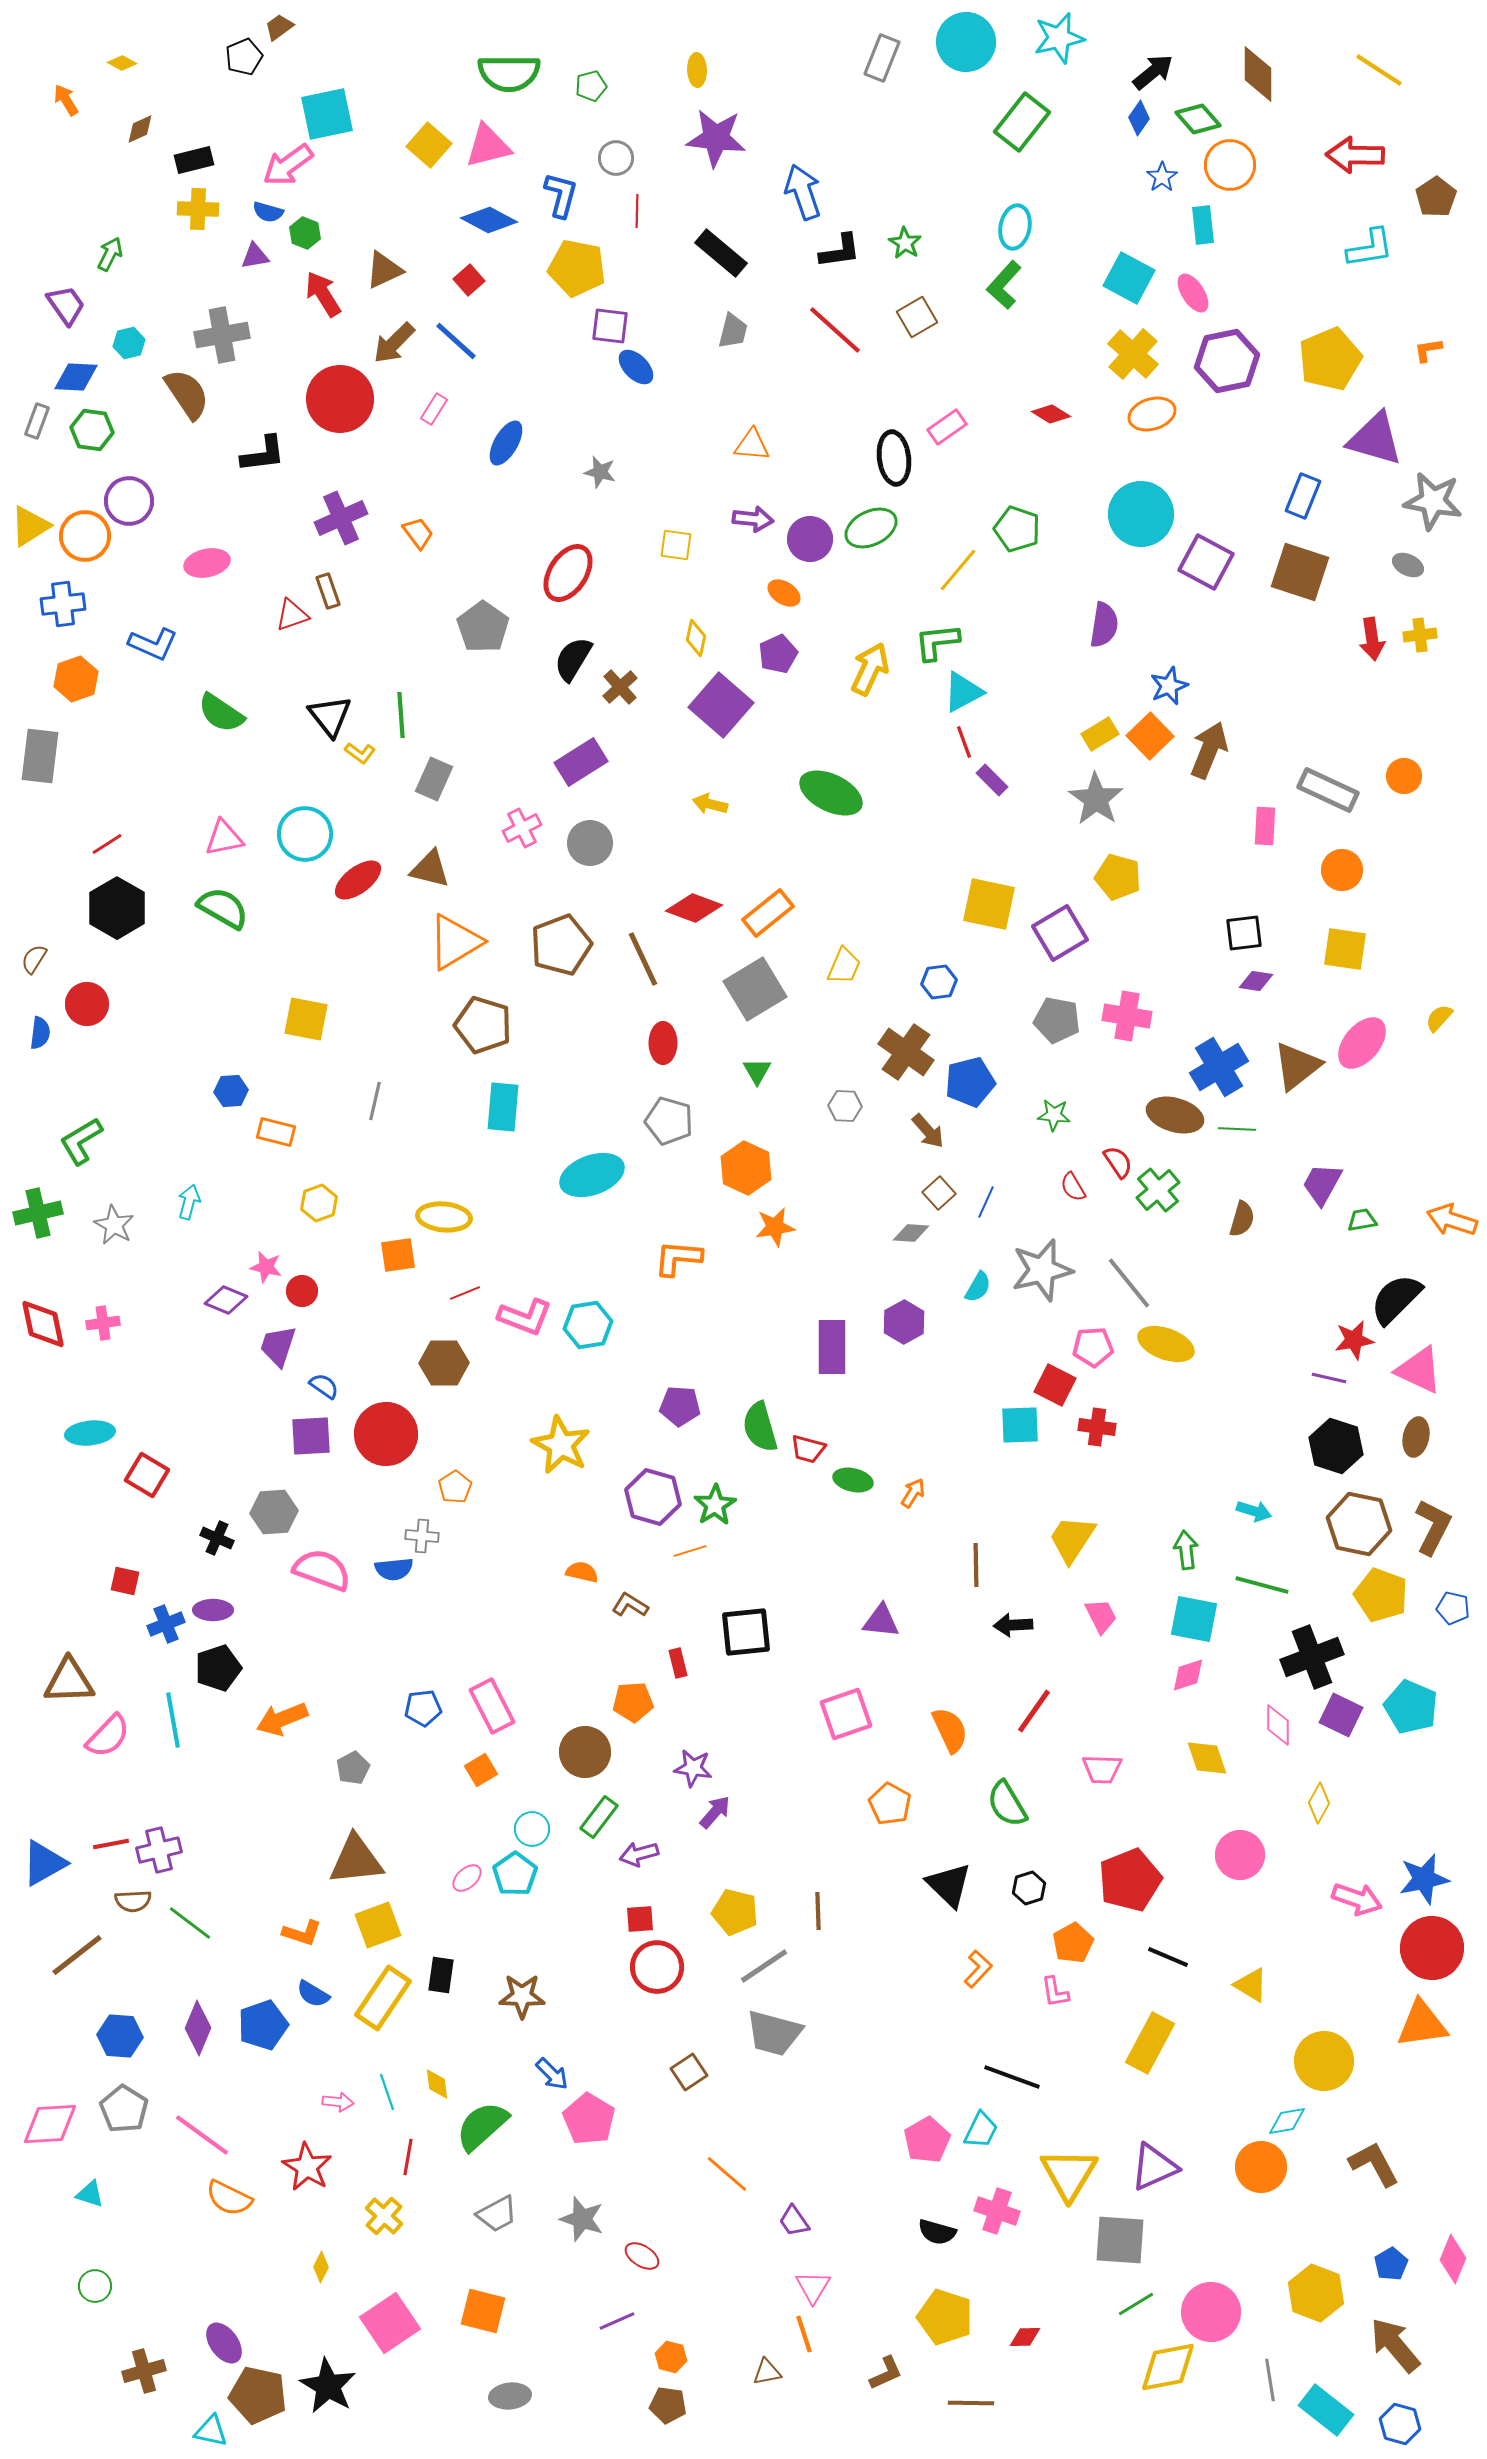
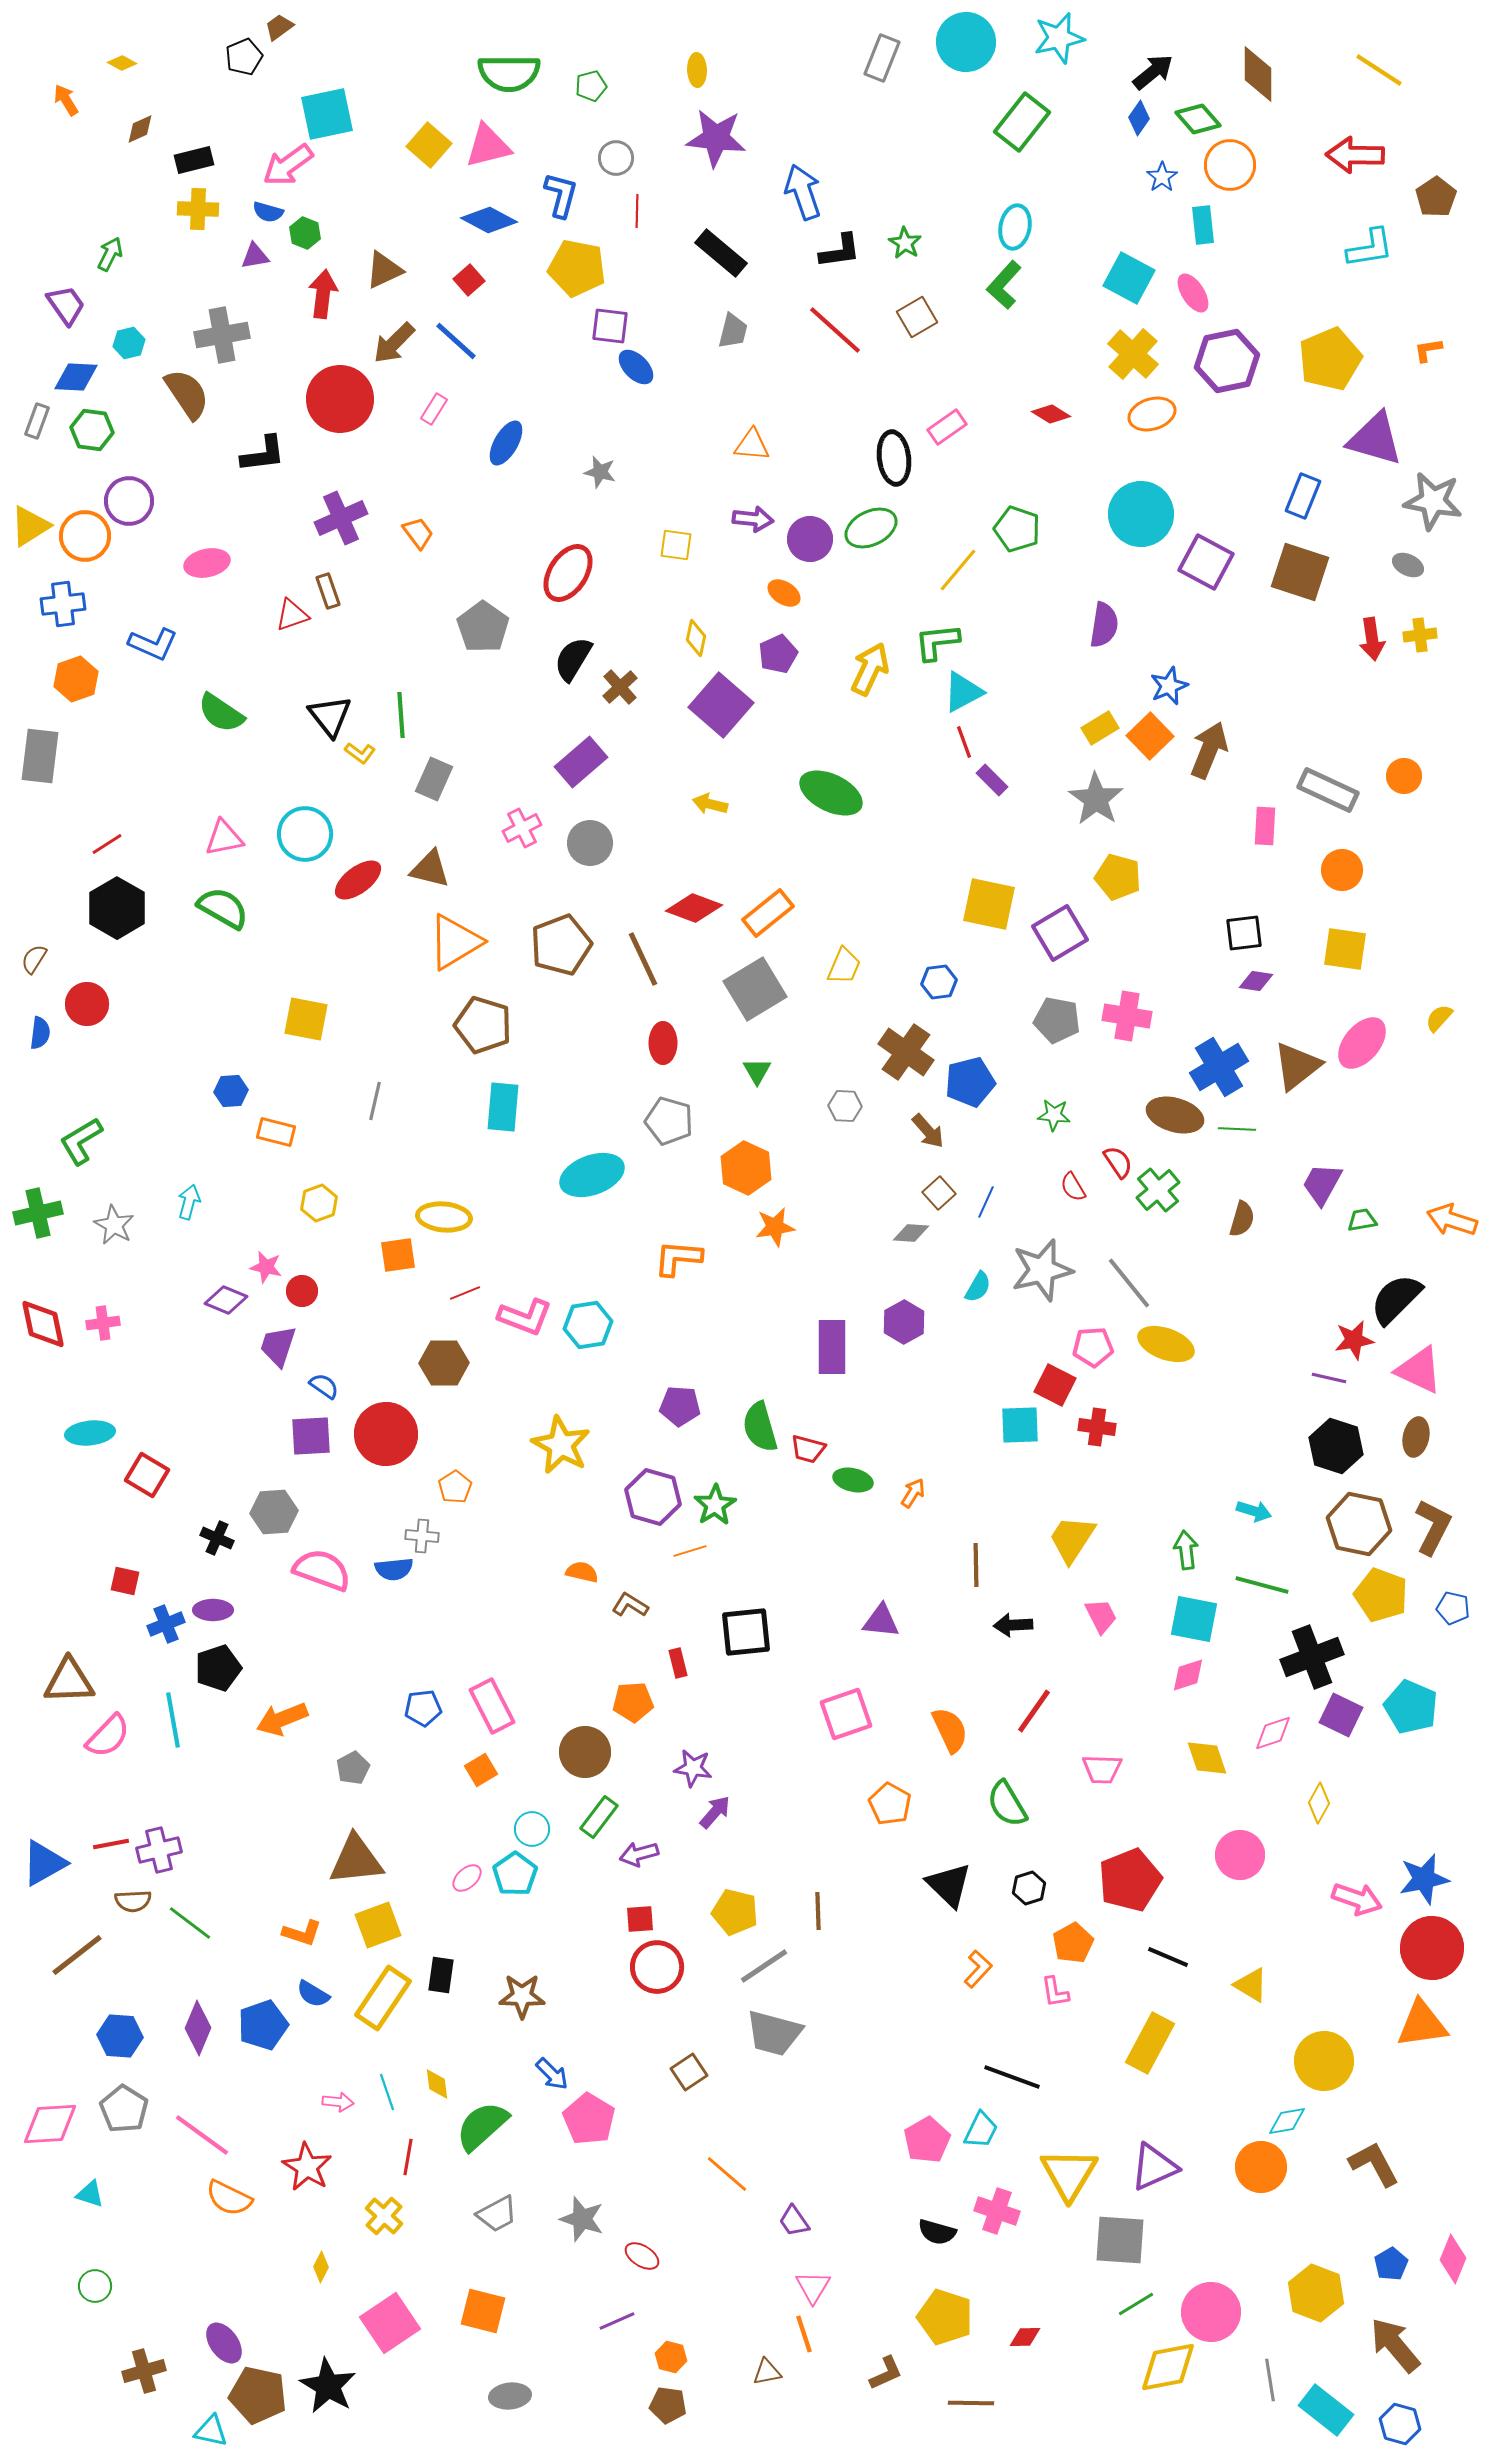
red arrow at (323, 294): rotated 39 degrees clockwise
yellow rectangle at (1100, 734): moved 6 px up
purple rectangle at (581, 762): rotated 9 degrees counterclockwise
pink diamond at (1278, 1725): moved 5 px left, 8 px down; rotated 72 degrees clockwise
